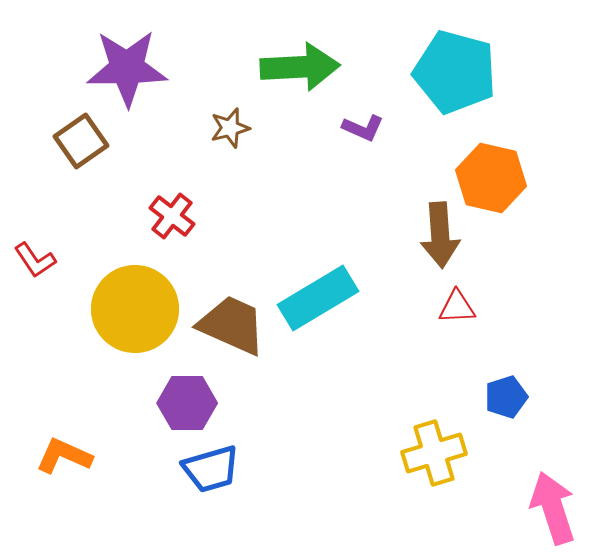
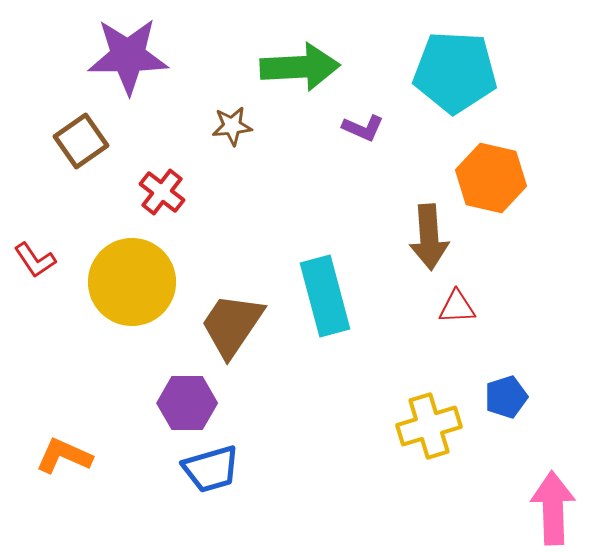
purple star: moved 1 px right, 12 px up
cyan pentagon: rotated 12 degrees counterclockwise
brown star: moved 2 px right, 2 px up; rotated 9 degrees clockwise
red cross: moved 10 px left, 24 px up
brown arrow: moved 11 px left, 2 px down
cyan rectangle: moved 7 px right, 2 px up; rotated 74 degrees counterclockwise
yellow circle: moved 3 px left, 27 px up
brown trapezoid: rotated 80 degrees counterclockwise
yellow cross: moved 5 px left, 27 px up
pink arrow: rotated 16 degrees clockwise
